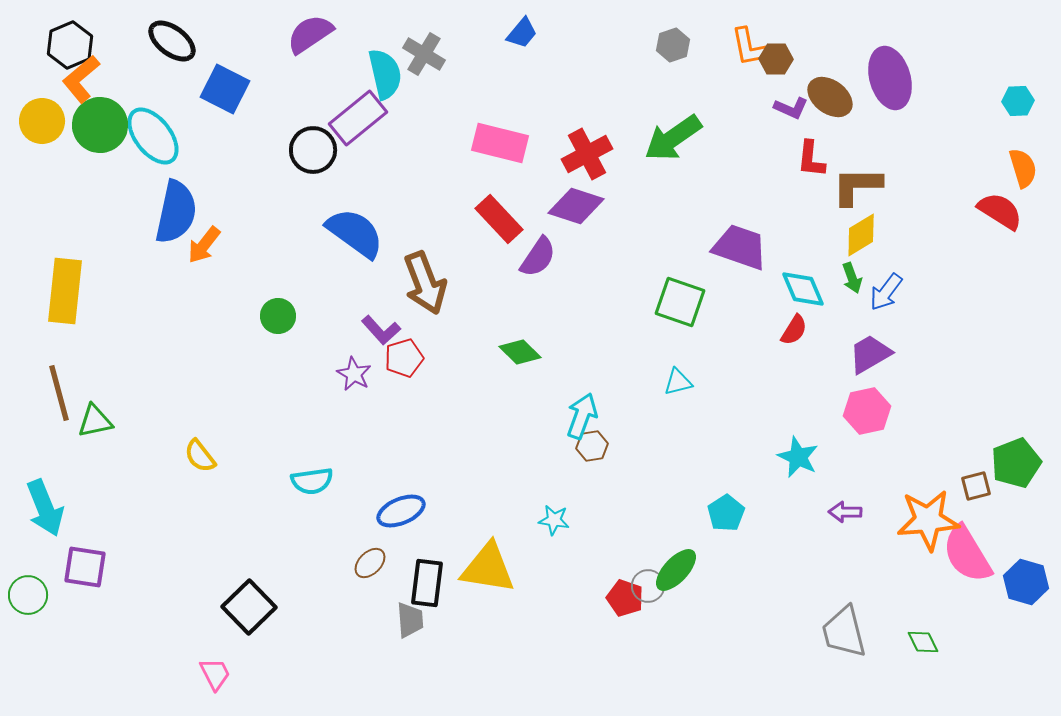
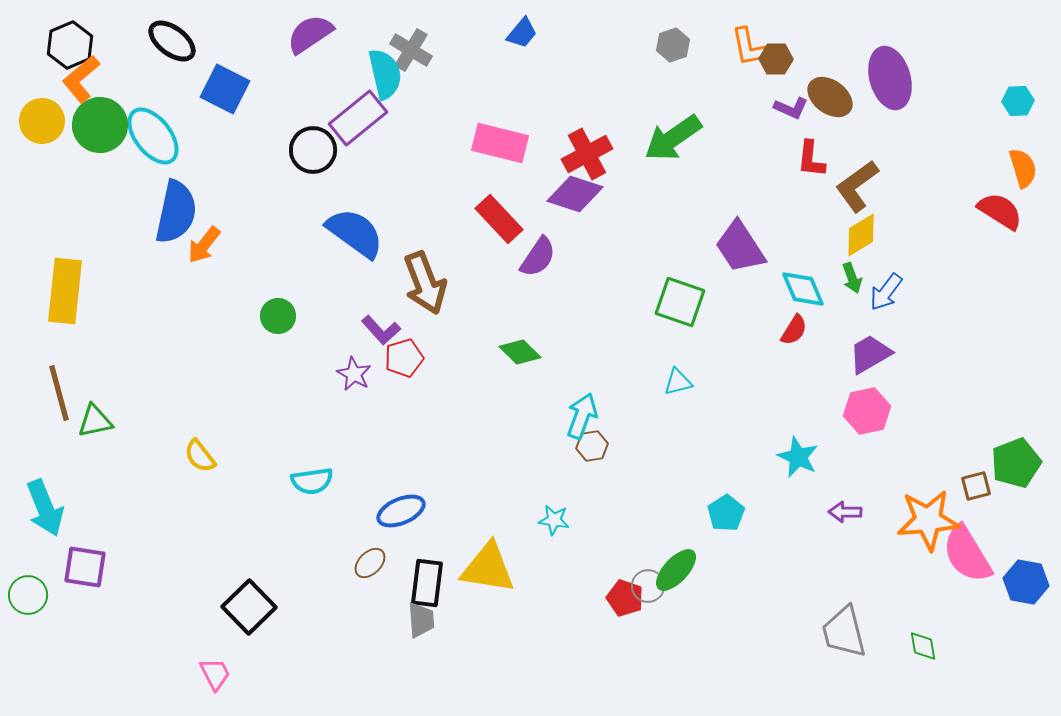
gray cross at (424, 54): moved 13 px left, 4 px up
brown L-shape at (857, 186): rotated 36 degrees counterclockwise
purple diamond at (576, 206): moved 1 px left, 12 px up
purple trapezoid at (740, 247): rotated 142 degrees counterclockwise
blue hexagon at (1026, 582): rotated 6 degrees counterclockwise
gray trapezoid at (410, 620): moved 11 px right
green diamond at (923, 642): moved 4 px down; rotated 16 degrees clockwise
